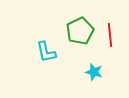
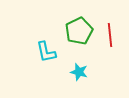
green pentagon: moved 1 px left
cyan star: moved 15 px left
